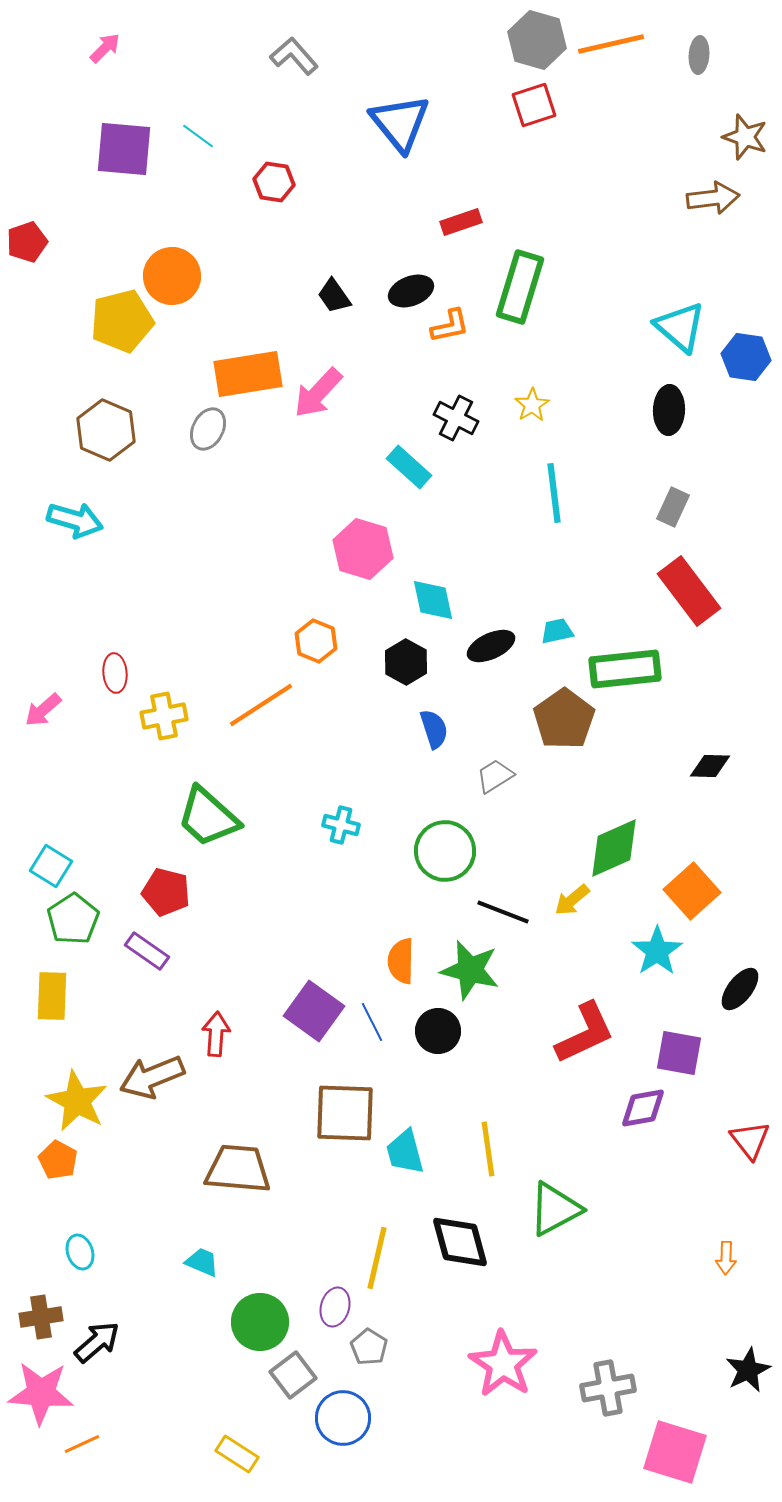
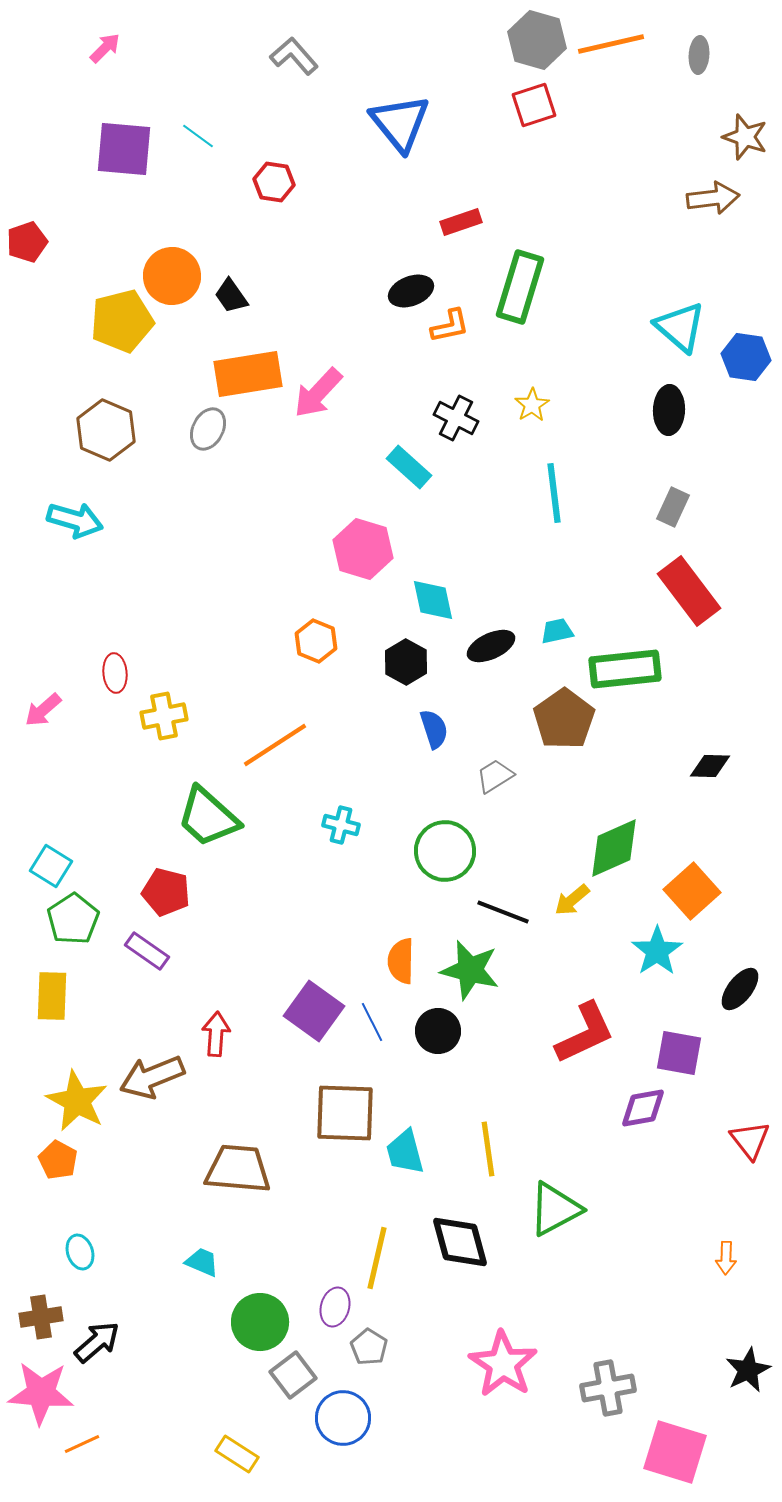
black trapezoid at (334, 296): moved 103 px left
orange line at (261, 705): moved 14 px right, 40 px down
